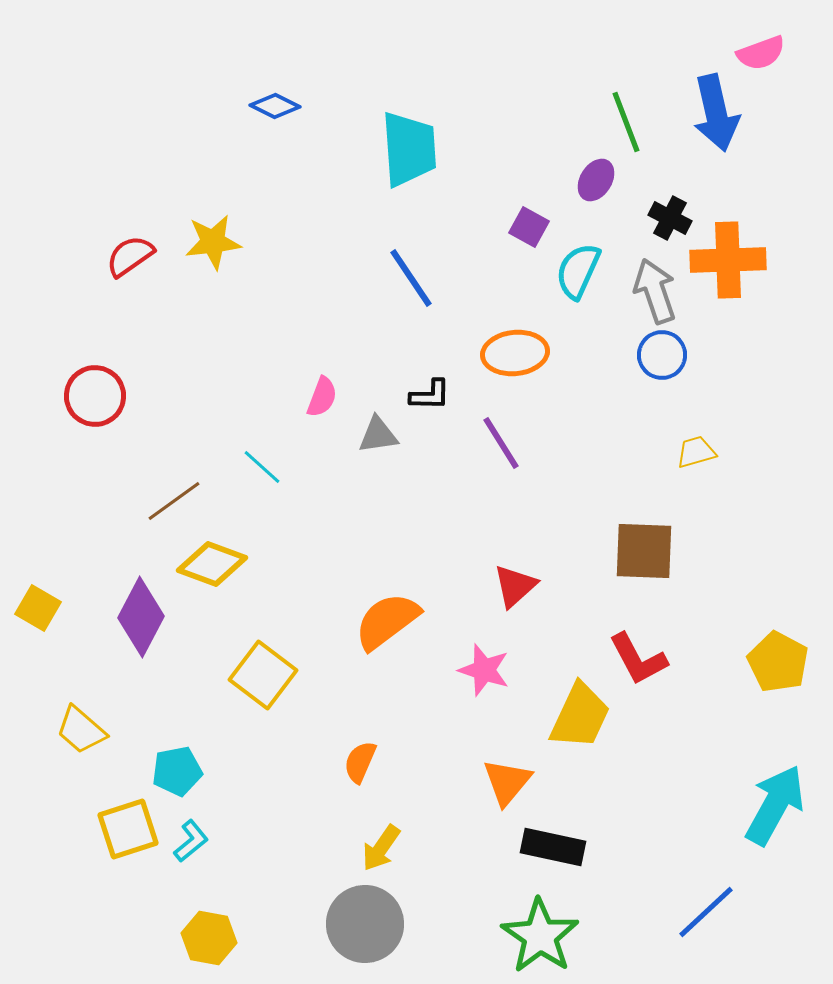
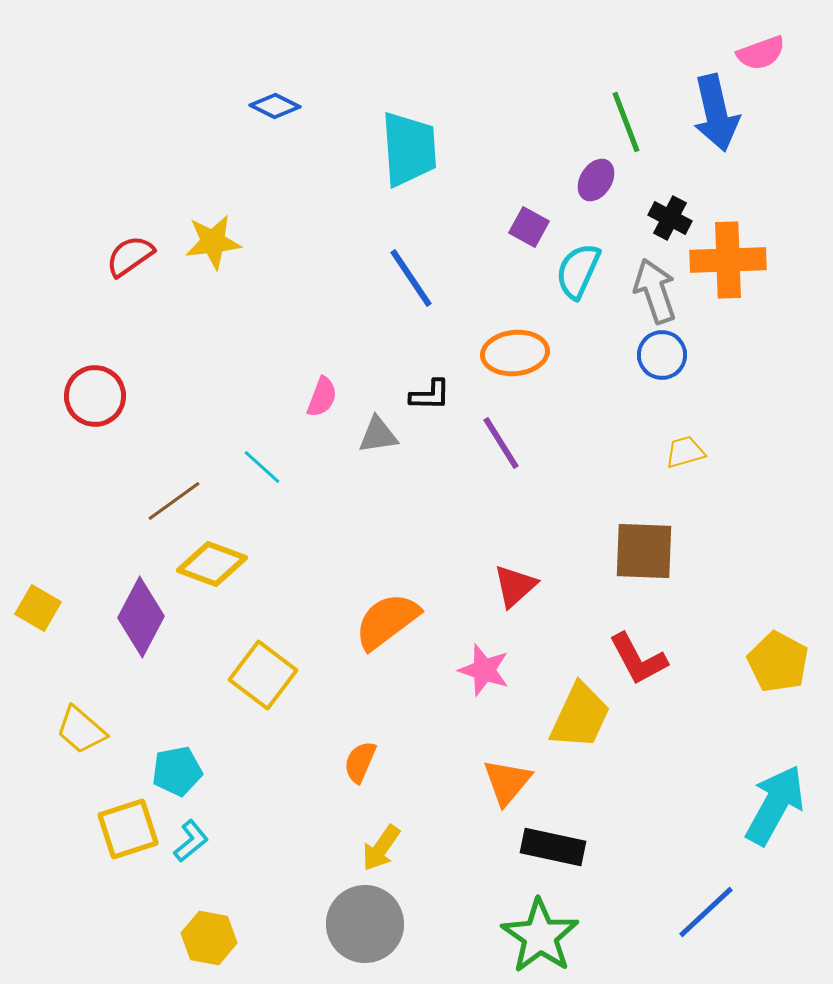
yellow trapezoid at (696, 452): moved 11 px left
